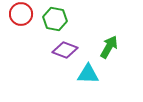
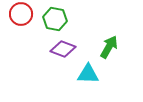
purple diamond: moved 2 px left, 1 px up
